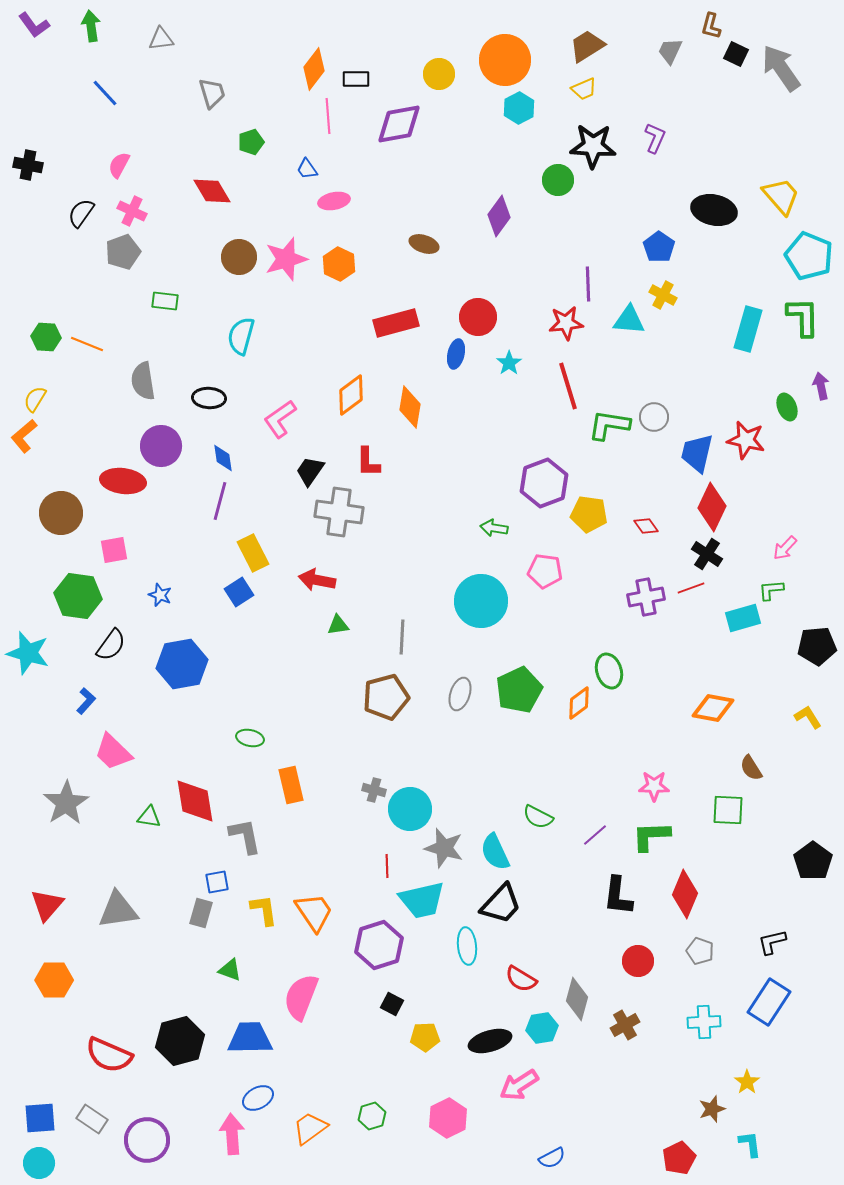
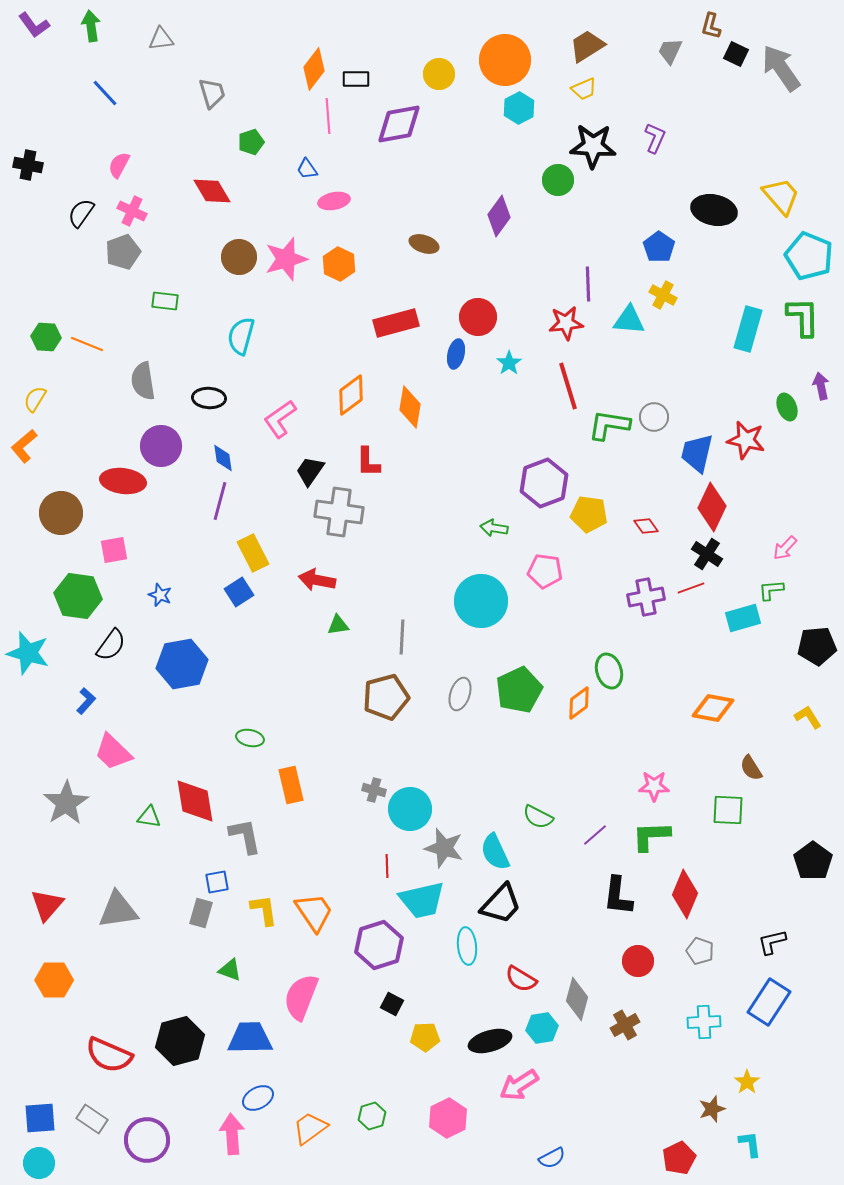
orange L-shape at (24, 436): moved 10 px down
